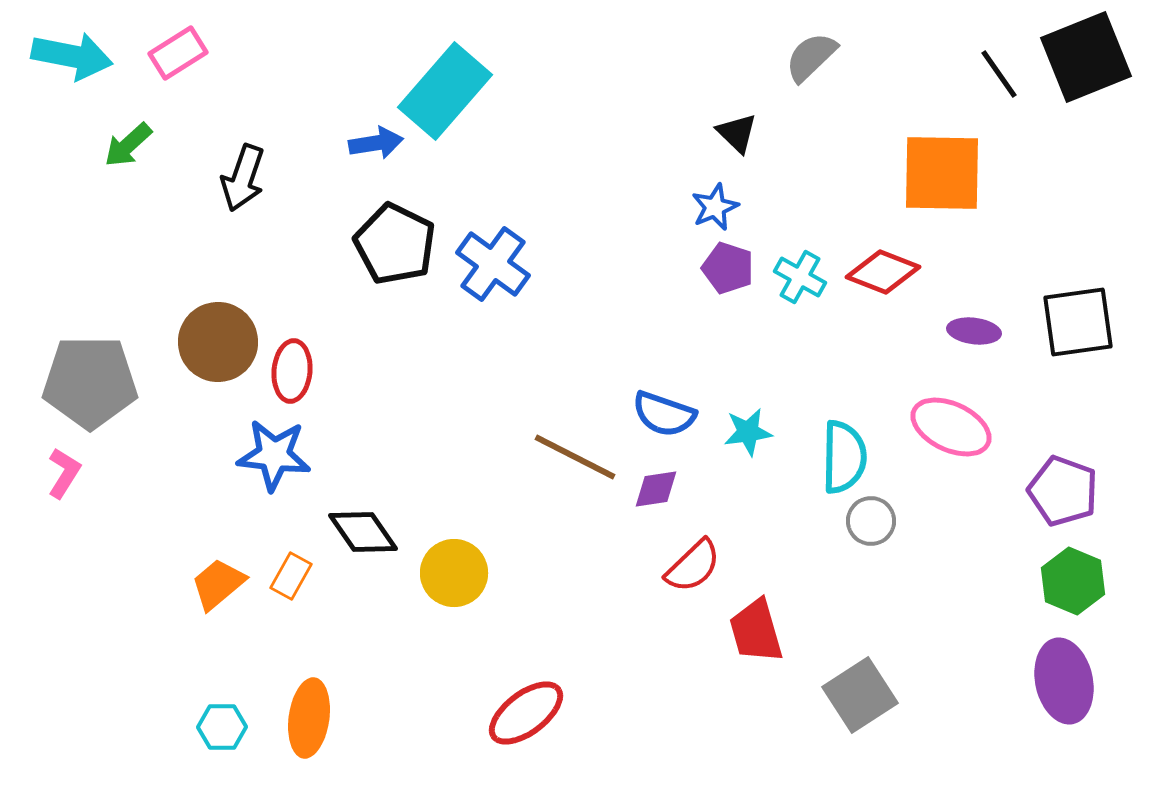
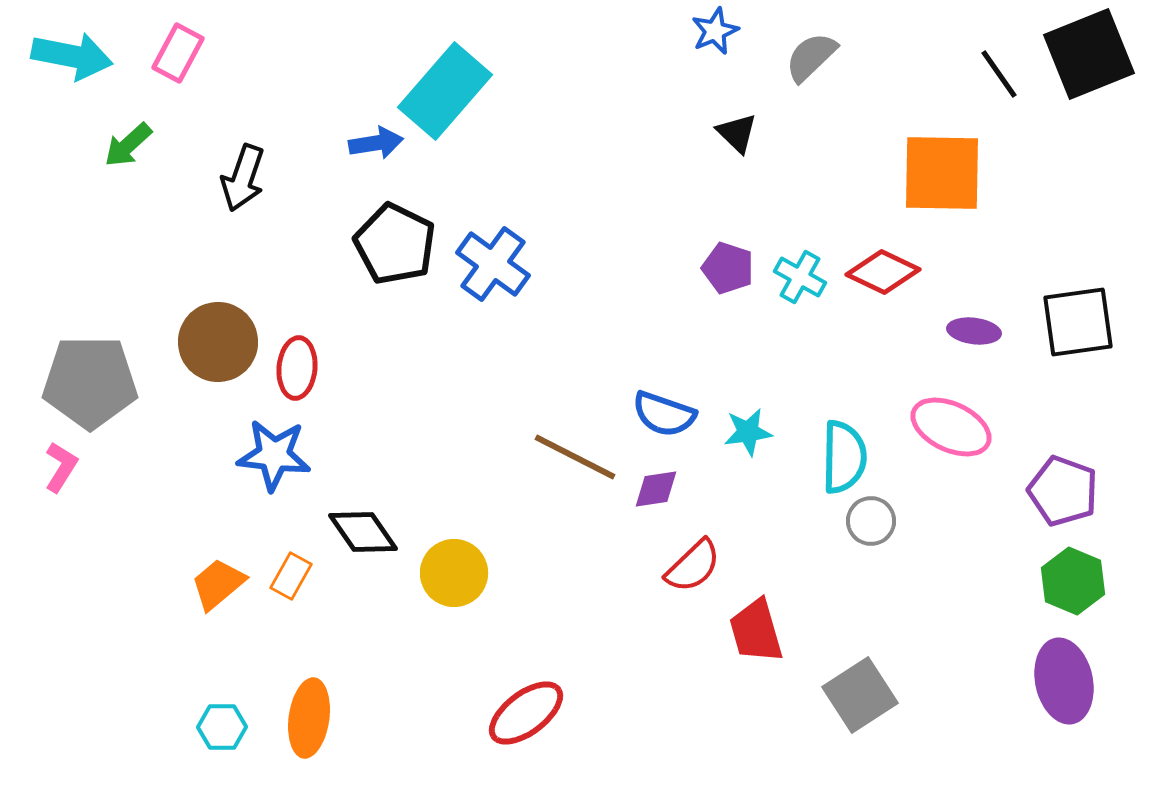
pink rectangle at (178, 53): rotated 30 degrees counterclockwise
black square at (1086, 57): moved 3 px right, 3 px up
blue star at (715, 207): moved 176 px up
red diamond at (883, 272): rotated 4 degrees clockwise
red ellipse at (292, 371): moved 5 px right, 3 px up
pink L-shape at (64, 473): moved 3 px left, 6 px up
